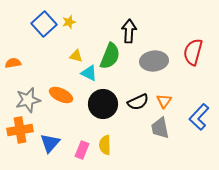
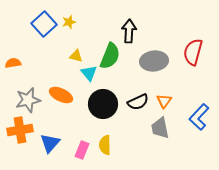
cyan triangle: rotated 24 degrees clockwise
